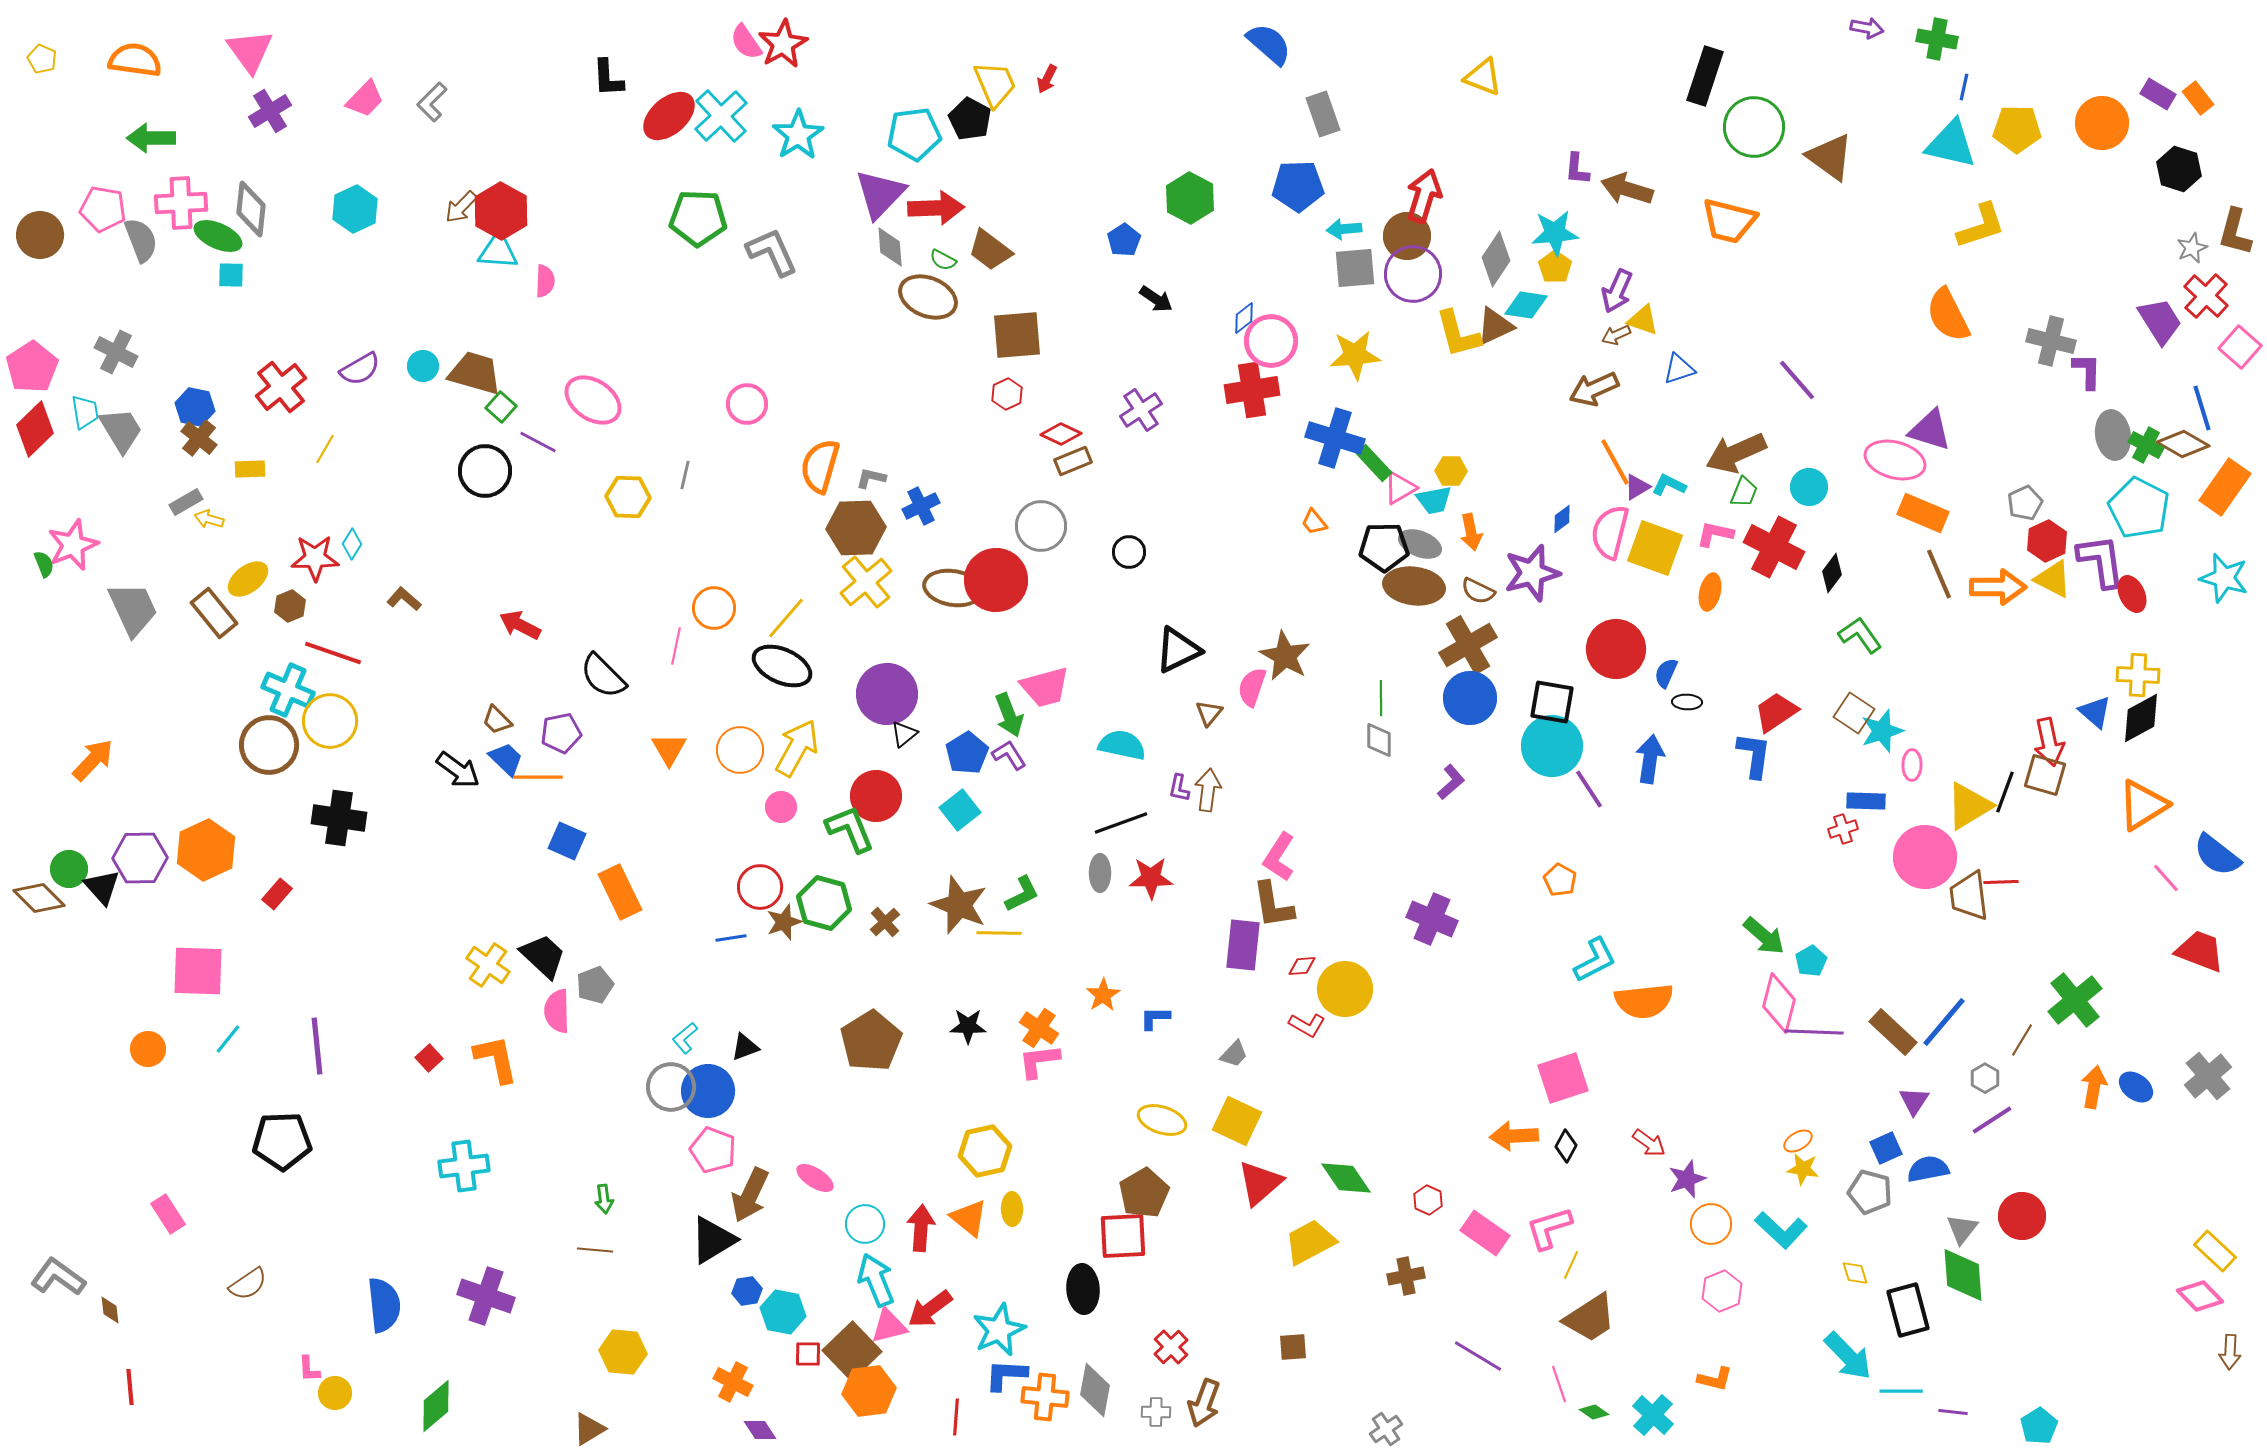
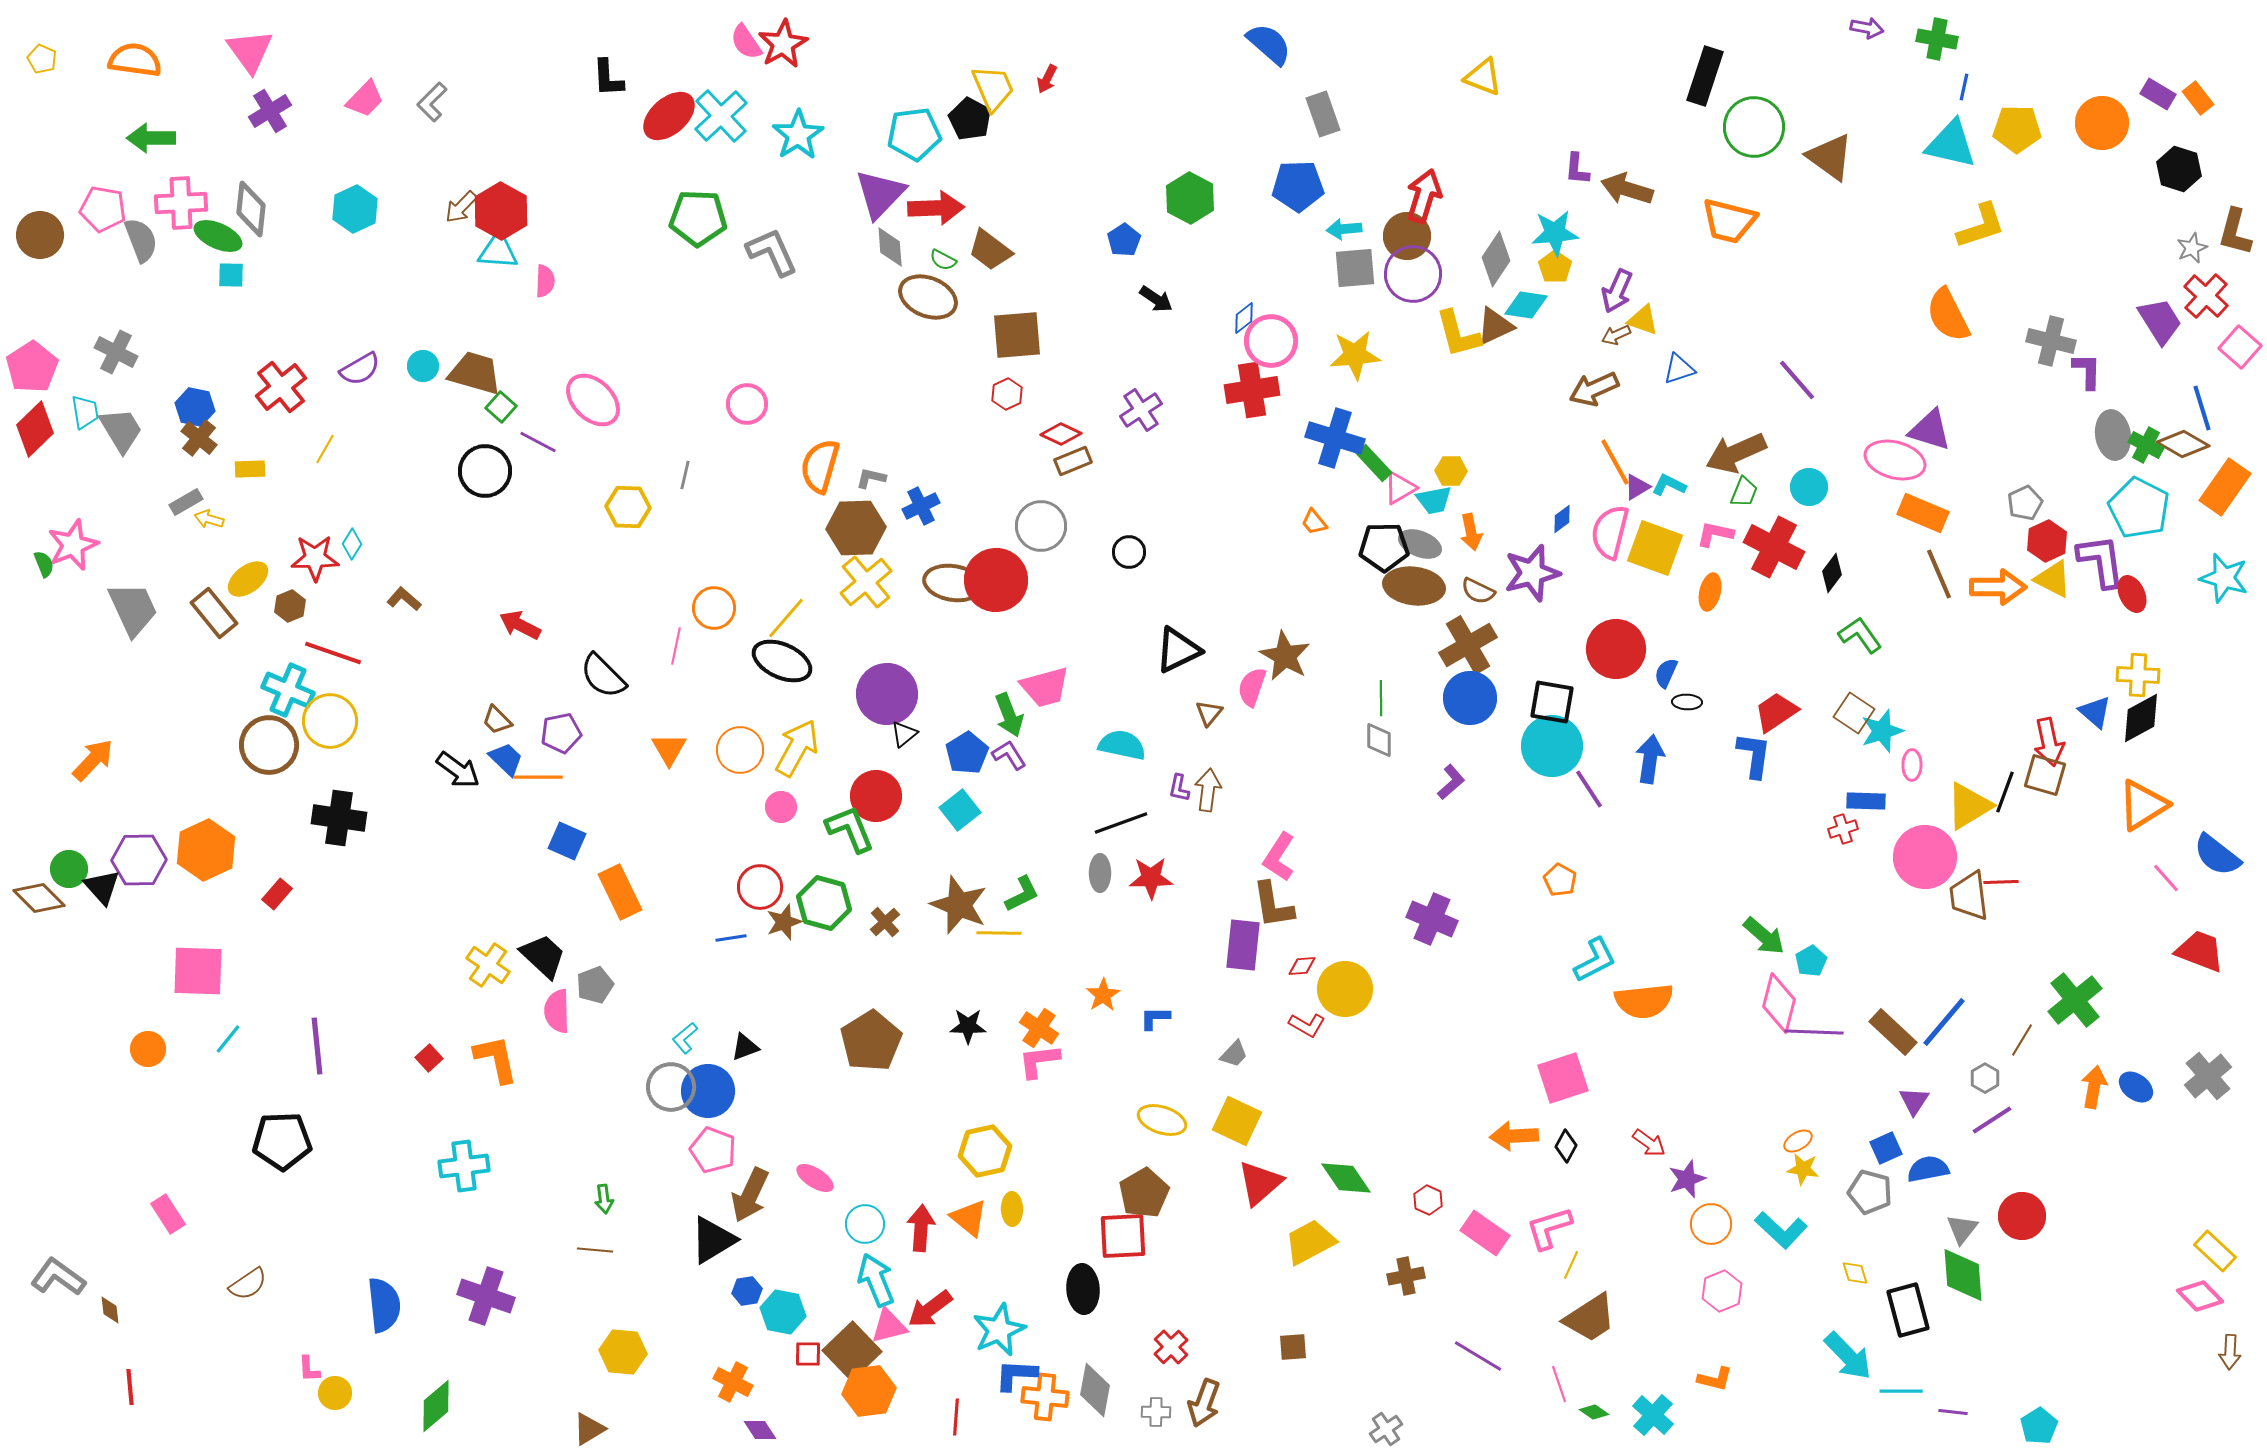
yellow trapezoid at (995, 84): moved 2 px left, 4 px down
pink ellipse at (593, 400): rotated 10 degrees clockwise
yellow hexagon at (628, 497): moved 10 px down
brown ellipse at (953, 588): moved 5 px up
black ellipse at (782, 666): moved 5 px up
purple hexagon at (140, 858): moved 1 px left, 2 px down
blue L-shape at (1006, 1375): moved 10 px right
